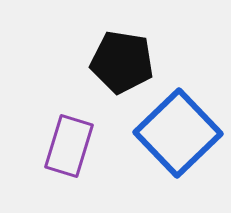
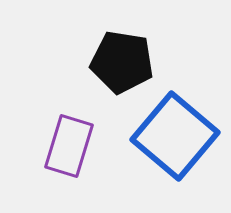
blue square: moved 3 px left, 3 px down; rotated 6 degrees counterclockwise
